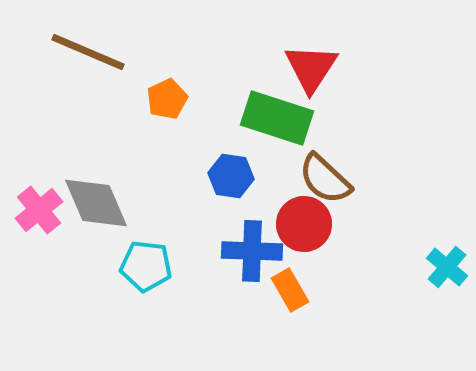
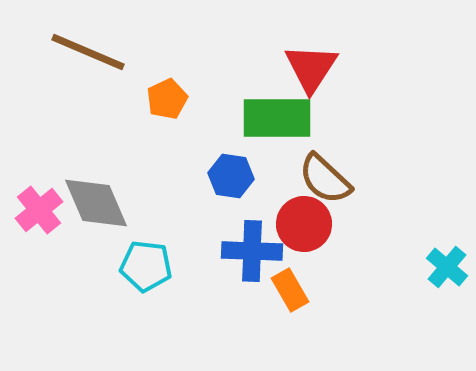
green rectangle: rotated 18 degrees counterclockwise
